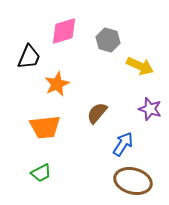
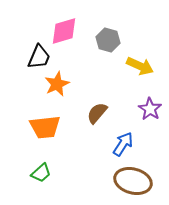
black trapezoid: moved 10 px right
purple star: rotated 15 degrees clockwise
green trapezoid: rotated 15 degrees counterclockwise
